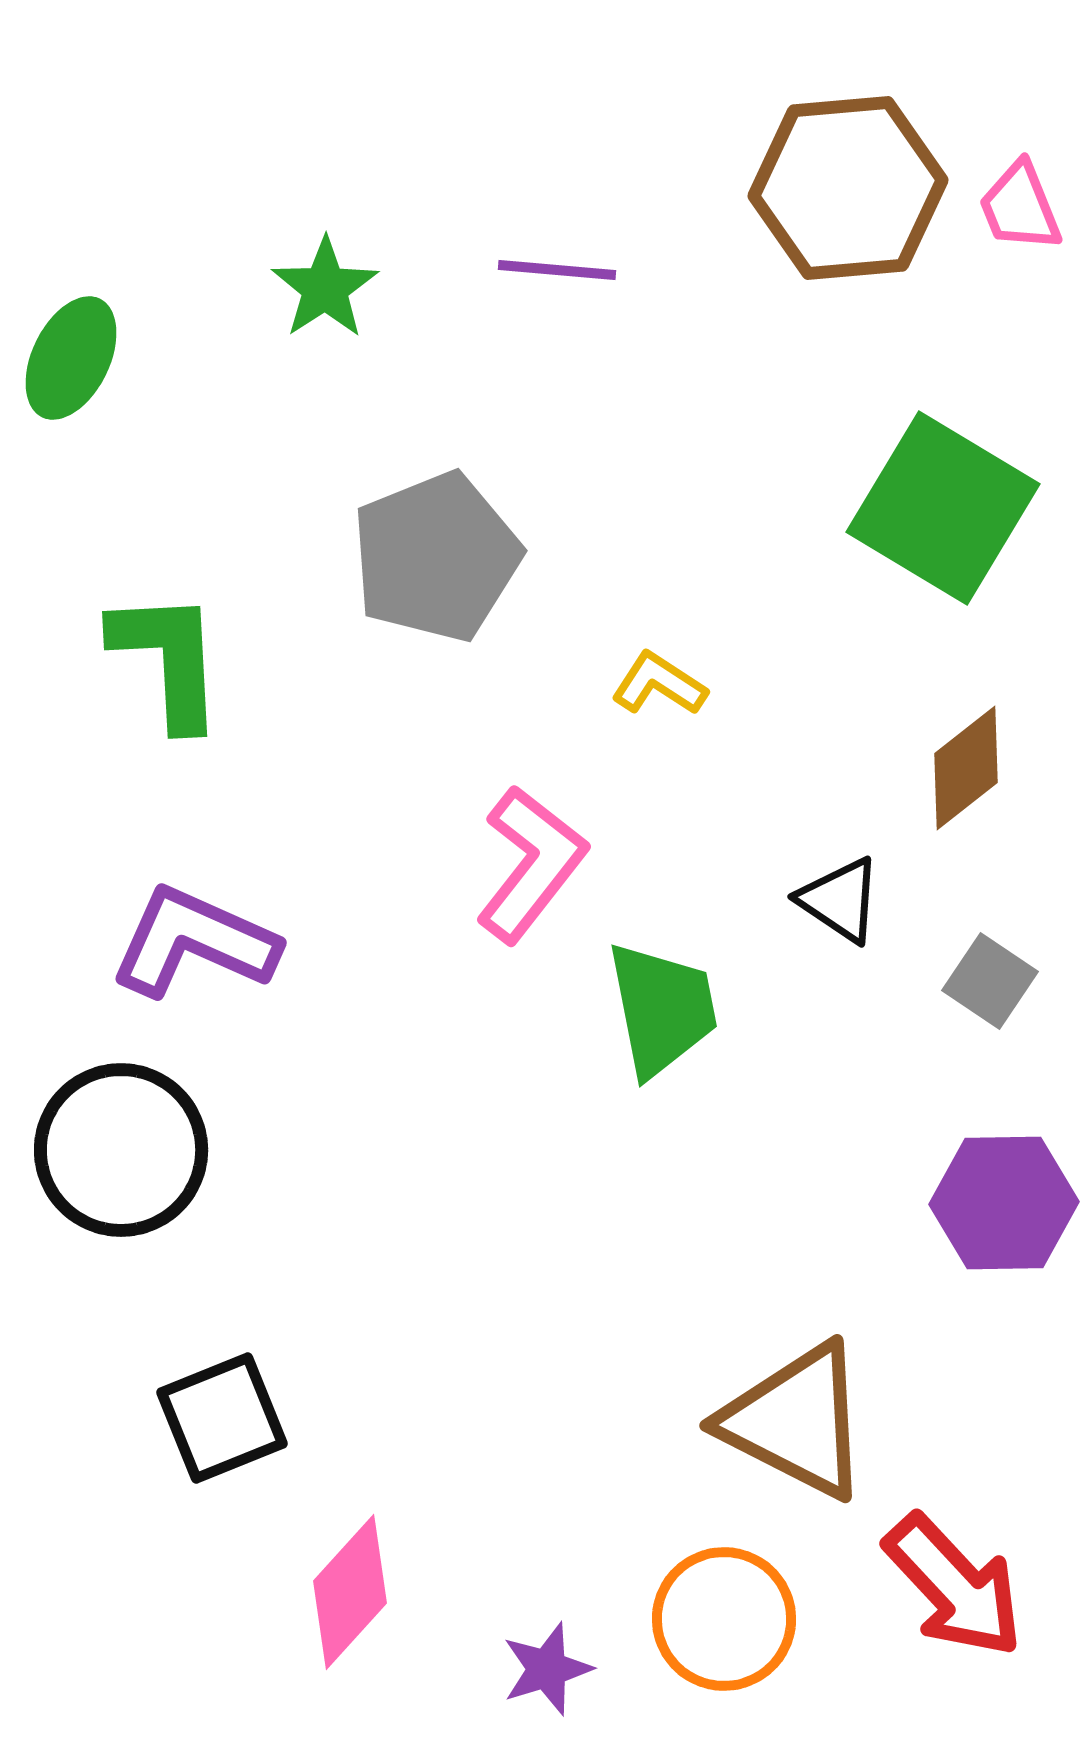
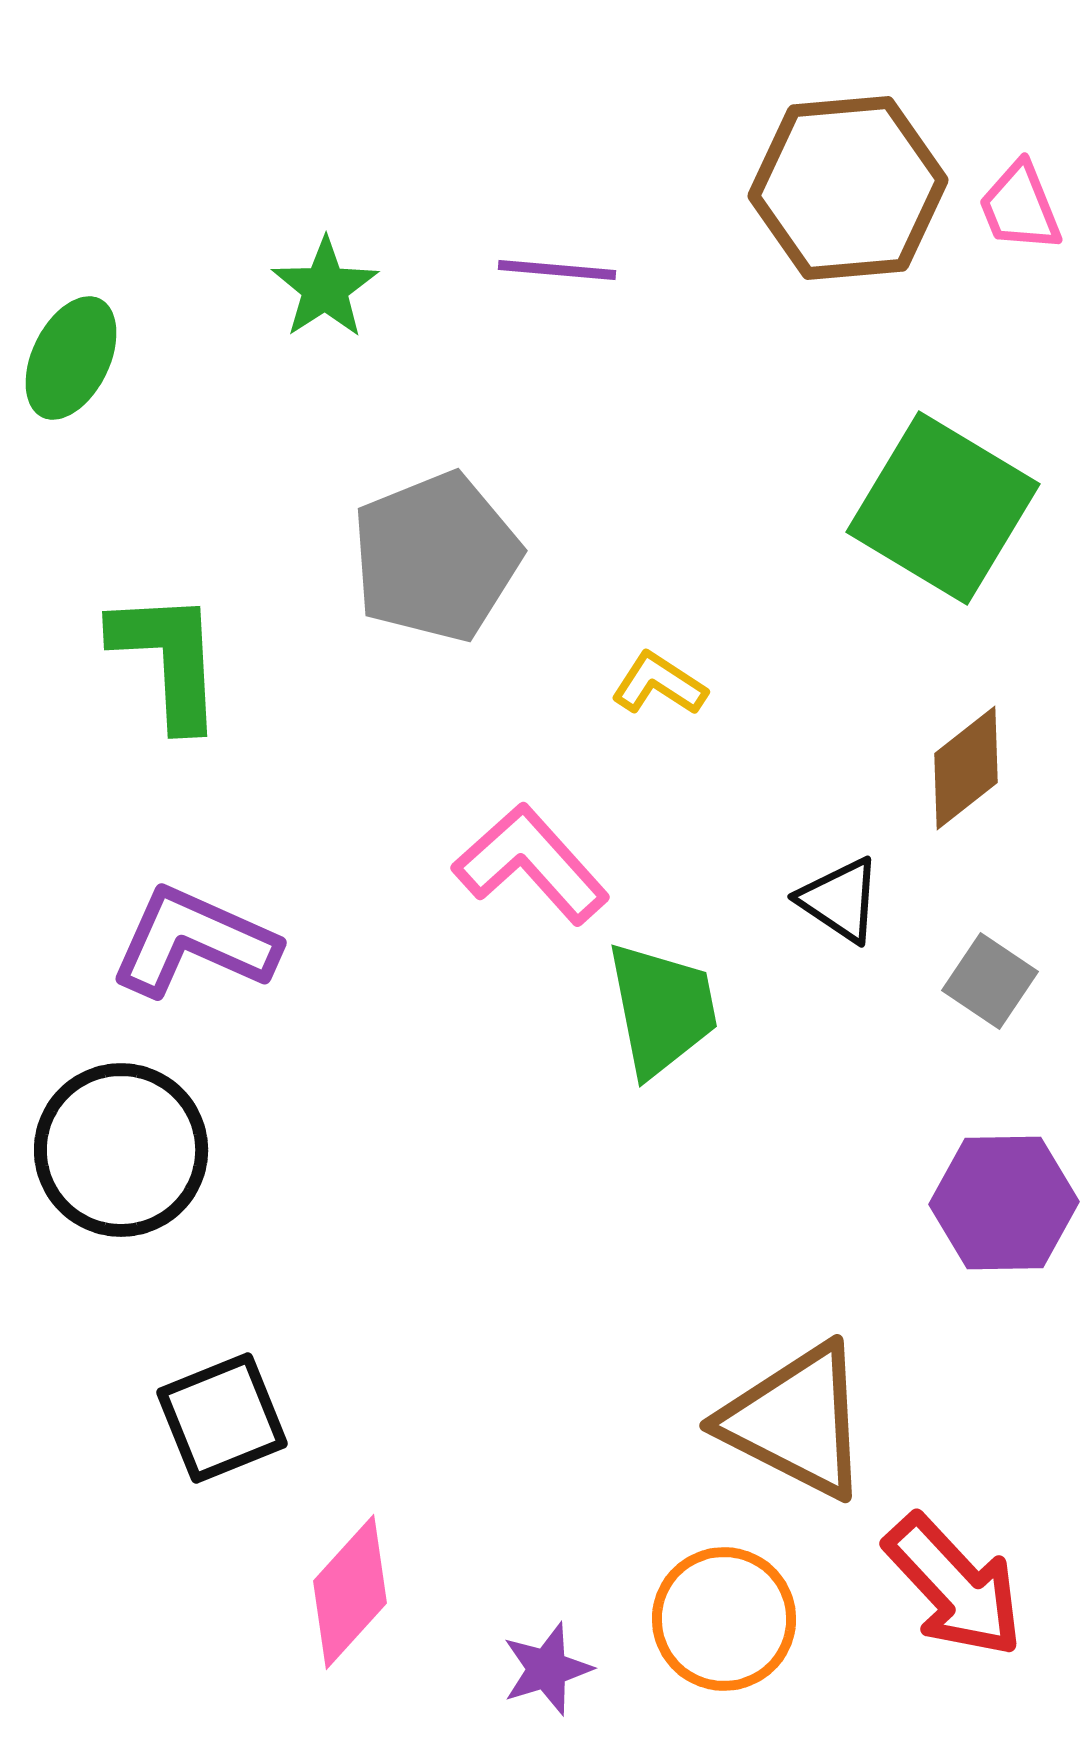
pink L-shape: rotated 80 degrees counterclockwise
